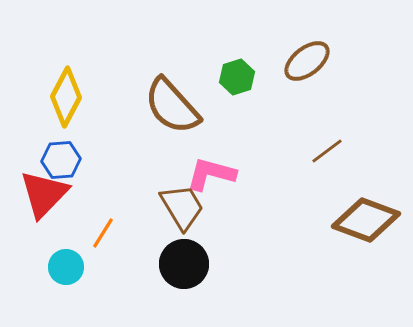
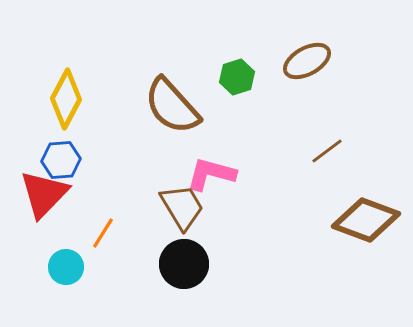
brown ellipse: rotated 9 degrees clockwise
yellow diamond: moved 2 px down
